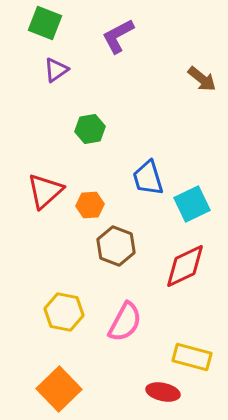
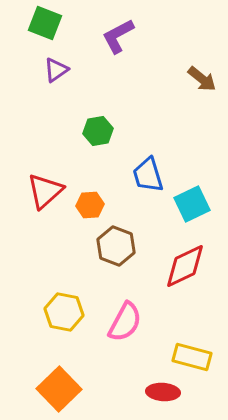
green hexagon: moved 8 px right, 2 px down
blue trapezoid: moved 3 px up
red ellipse: rotated 8 degrees counterclockwise
